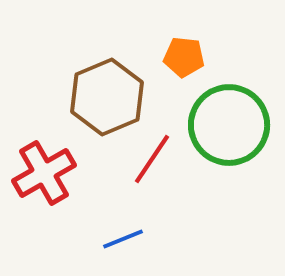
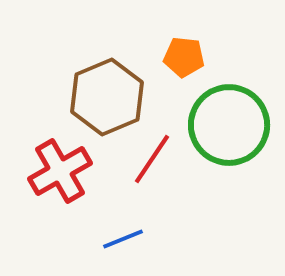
red cross: moved 16 px right, 2 px up
